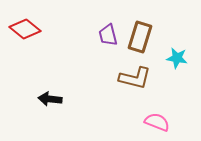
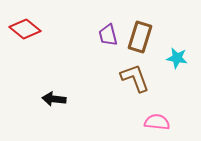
brown L-shape: rotated 124 degrees counterclockwise
black arrow: moved 4 px right
pink semicircle: rotated 15 degrees counterclockwise
